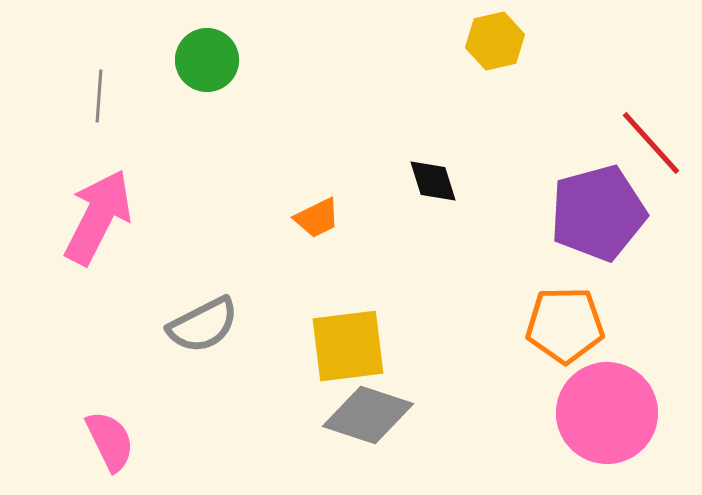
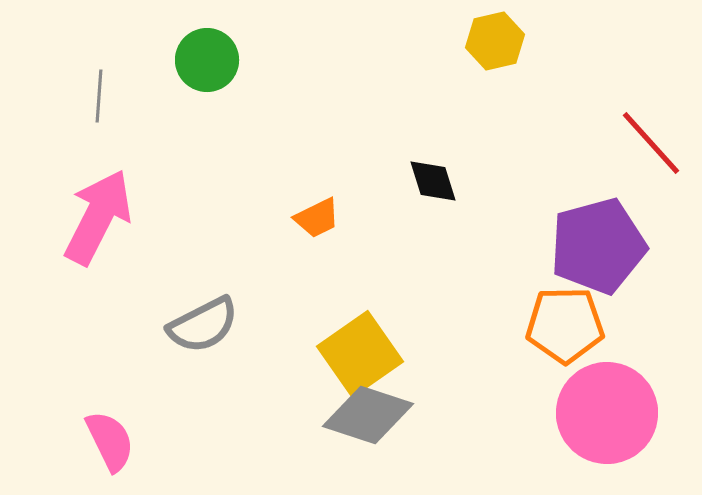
purple pentagon: moved 33 px down
yellow square: moved 12 px right, 8 px down; rotated 28 degrees counterclockwise
